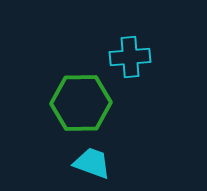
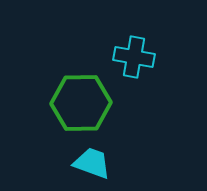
cyan cross: moved 4 px right; rotated 15 degrees clockwise
